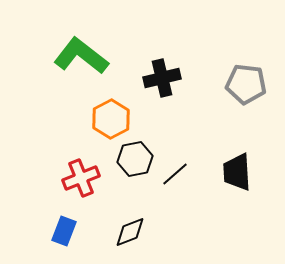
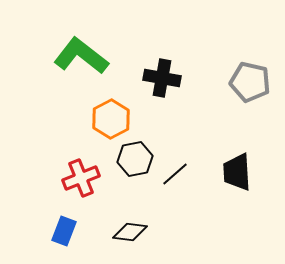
black cross: rotated 24 degrees clockwise
gray pentagon: moved 4 px right, 2 px up; rotated 6 degrees clockwise
black diamond: rotated 28 degrees clockwise
